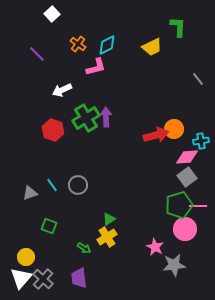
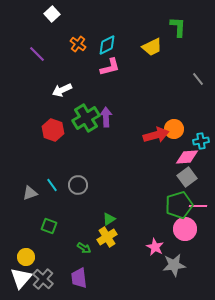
pink L-shape: moved 14 px right
